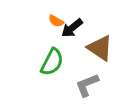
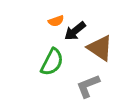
orange semicircle: rotated 49 degrees counterclockwise
black arrow: moved 3 px right, 3 px down
gray L-shape: moved 1 px right, 1 px down
